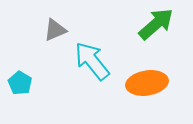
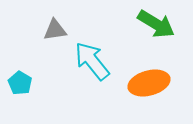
green arrow: rotated 72 degrees clockwise
gray triangle: rotated 15 degrees clockwise
orange ellipse: moved 2 px right; rotated 6 degrees counterclockwise
